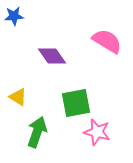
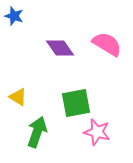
blue star: rotated 24 degrees clockwise
pink semicircle: moved 3 px down
purple diamond: moved 8 px right, 8 px up
